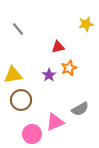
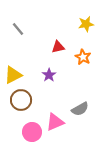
orange star: moved 14 px right, 11 px up; rotated 21 degrees counterclockwise
yellow triangle: rotated 18 degrees counterclockwise
pink circle: moved 2 px up
